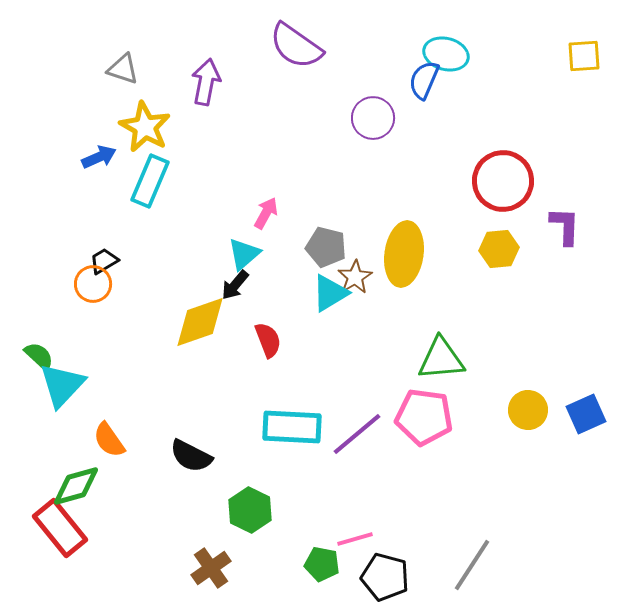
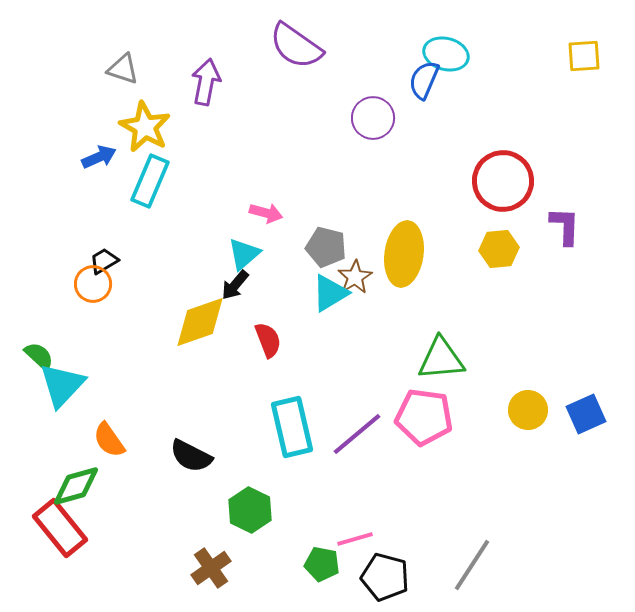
pink arrow at (266, 213): rotated 76 degrees clockwise
cyan rectangle at (292, 427): rotated 74 degrees clockwise
